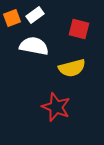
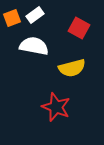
red square: moved 1 px up; rotated 15 degrees clockwise
